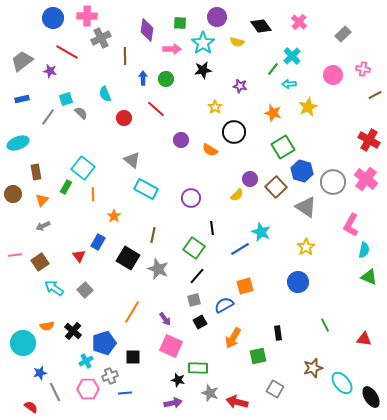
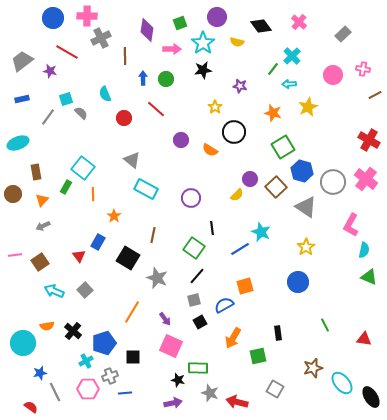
green square at (180, 23): rotated 24 degrees counterclockwise
gray star at (158, 269): moved 1 px left, 9 px down
cyan arrow at (54, 288): moved 3 px down; rotated 12 degrees counterclockwise
